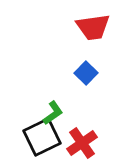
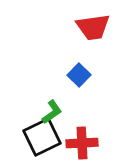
blue square: moved 7 px left, 2 px down
green L-shape: moved 1 px left, 1 px up
red cross: rotated 32 degrees clockwise
